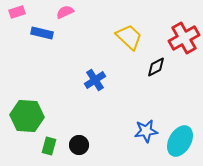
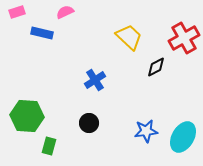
cyan ellipse: moved 3 px right, 4 px up
black circle: moved 10 px right, 22 px up
